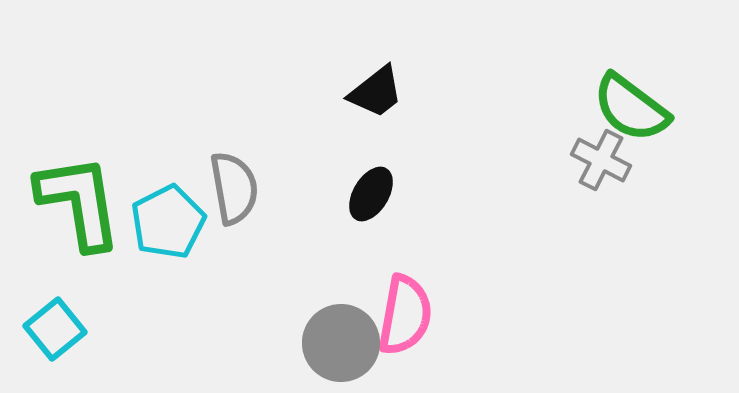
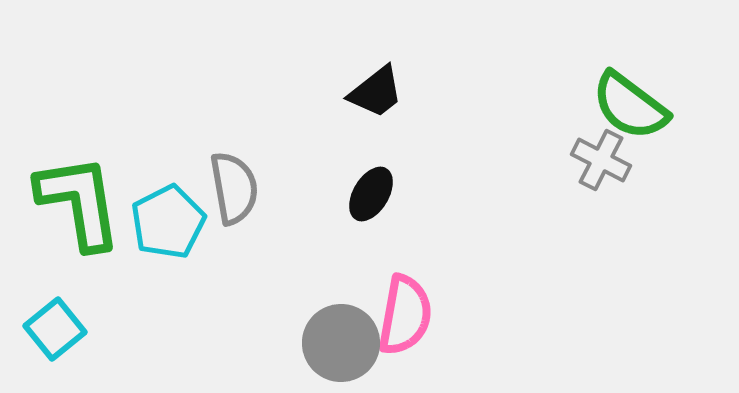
green semicircle: moved 1 px left, 2 px up
